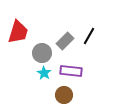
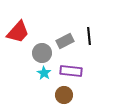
red trapezoid: rotated 25 degrees clockwise
black line: rotated 36 degrees counterclockwise
gray rectangle: rotated 18 degrees clockwise
